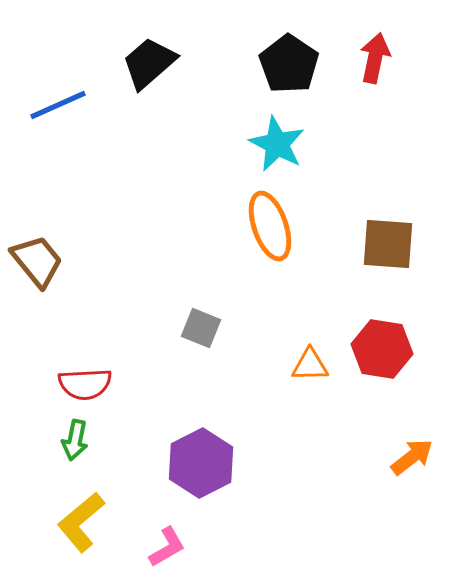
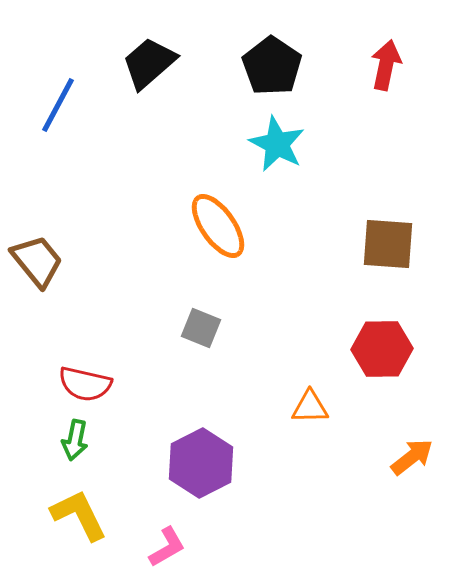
red arrow: moved 11 px right, 7 px down
black pentagon: moved 17 px left, 2 px down
blue line: rotated 38 degrees counterclockwise
orange ellipse: moved 52 px left; rotated 16 degrees counterclockwise
red hexagon: rotated 10 degrees counterclockwise
orange triangle: moved 42 px down
red semicircle: rotated 16 degrees clockwise
yellow L-shape: moved 2 px left, 7 px up; rotated 104 degrees clockwise
